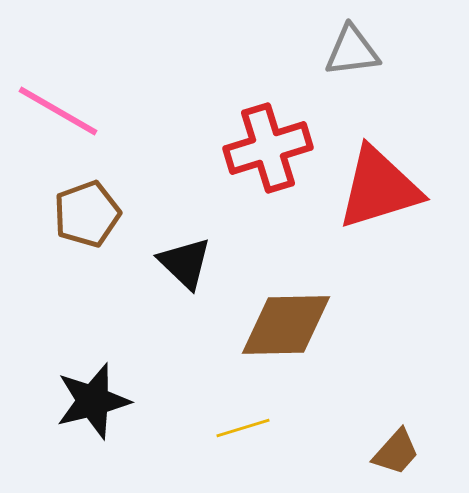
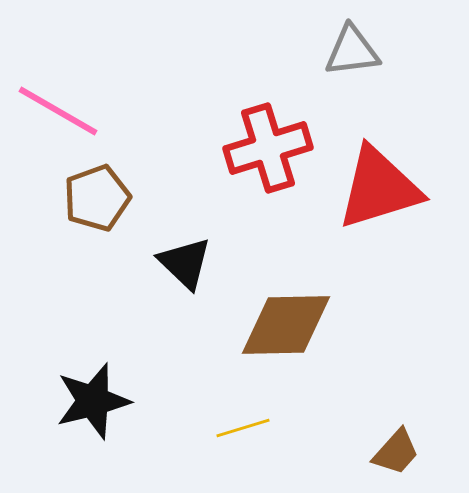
brown pentagon: moved 10 px right, 16 px up
